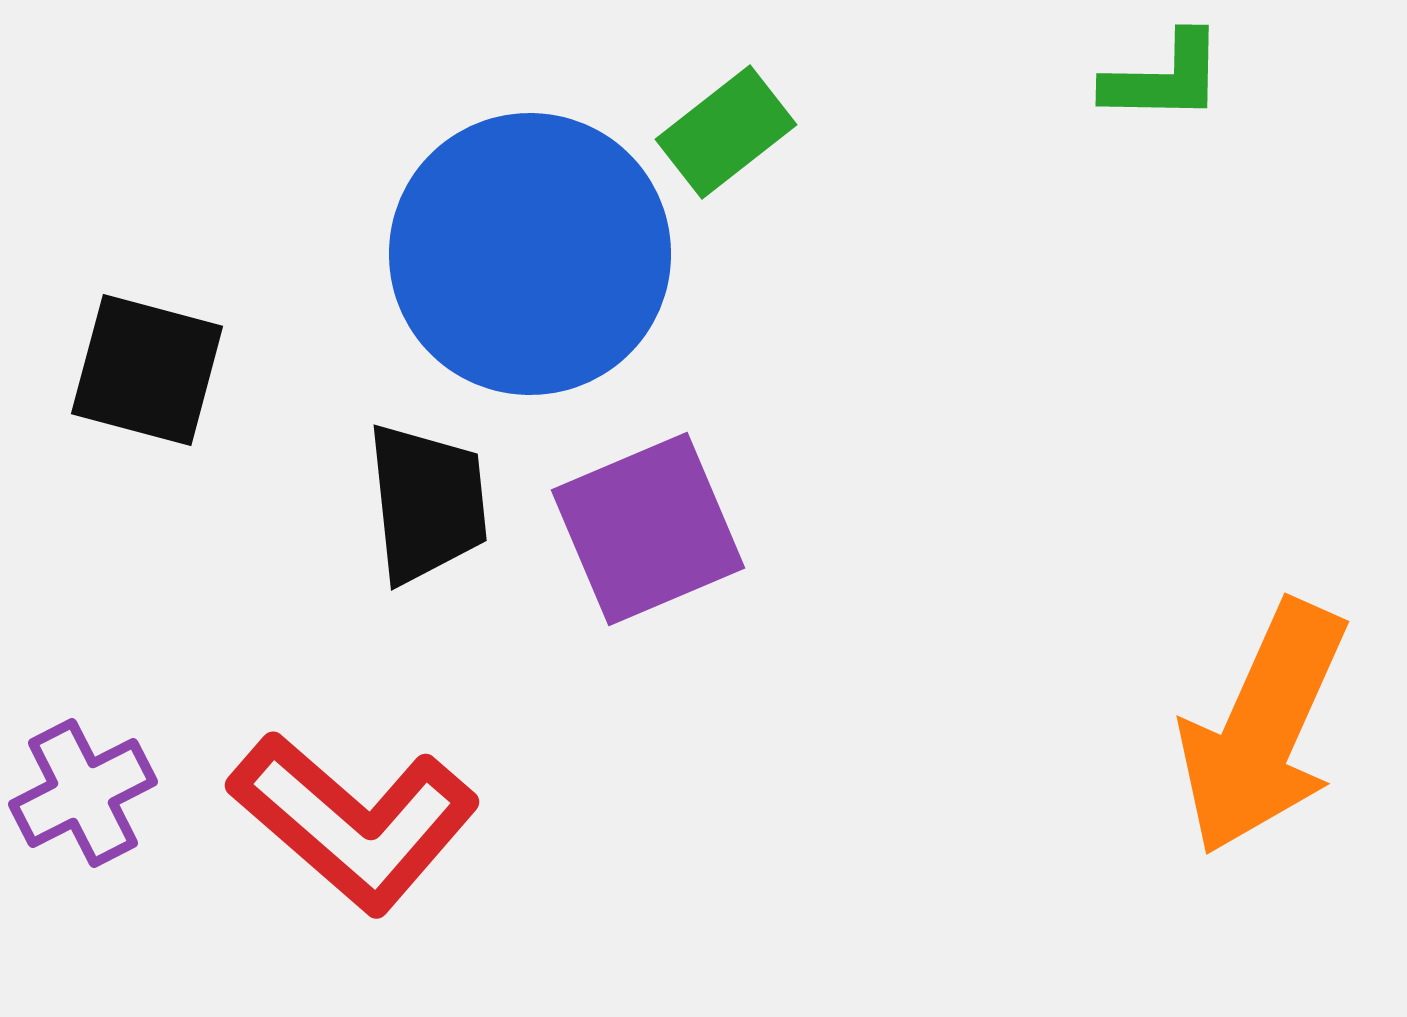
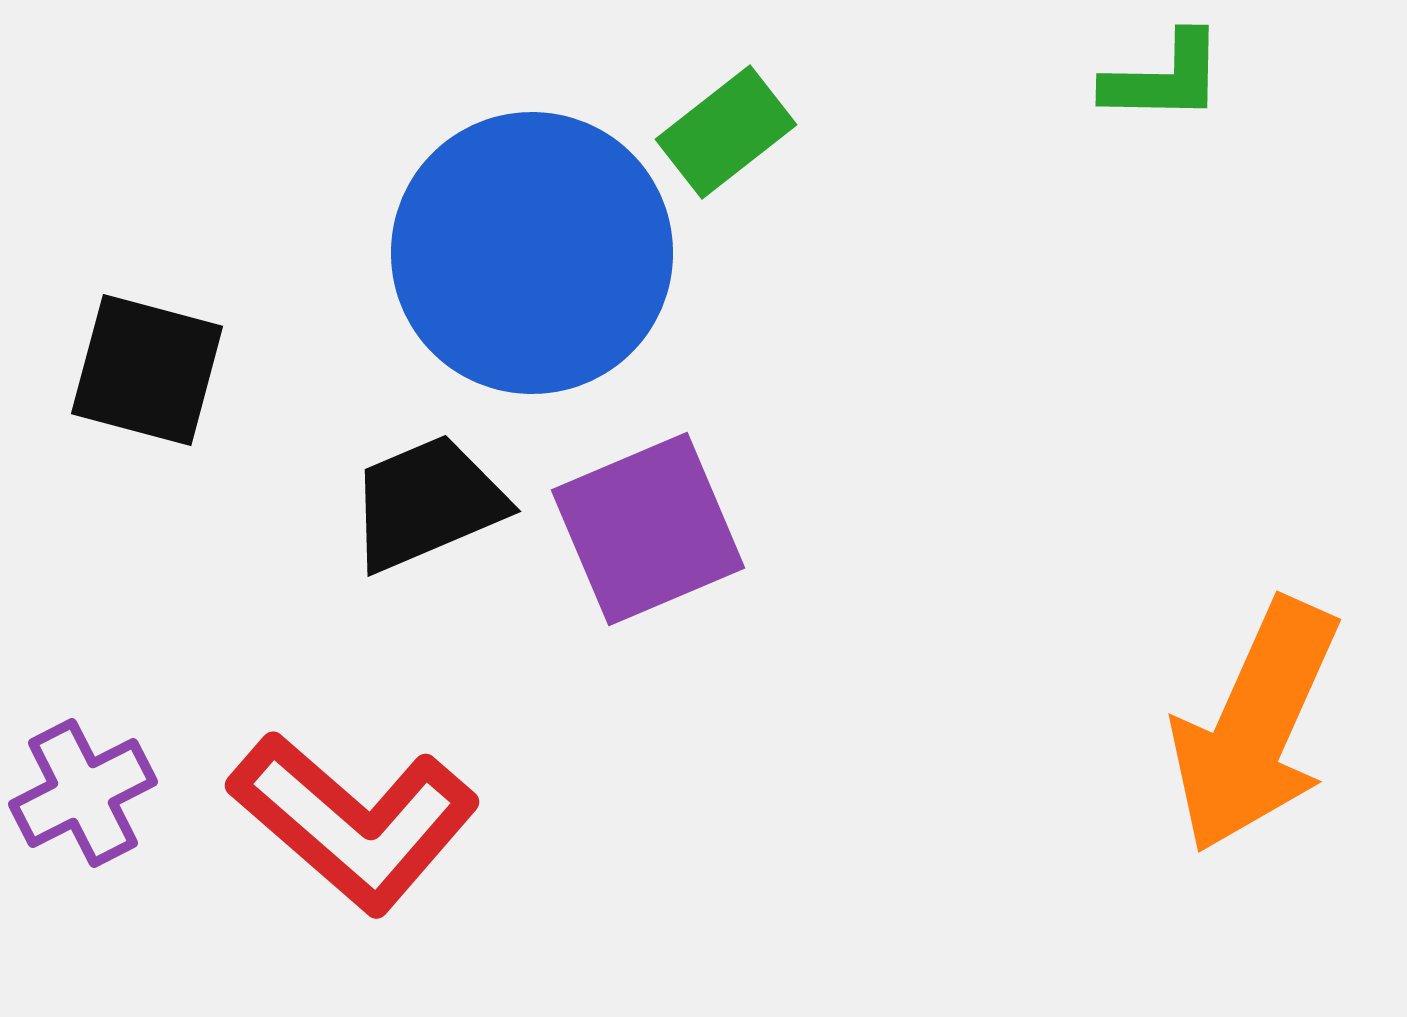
blue circle: moved 2 px right, 1 px up
black trapezoid: rotated 107 degrees counterclockwise
orange arrow: moved 8 px left, 2 px up
